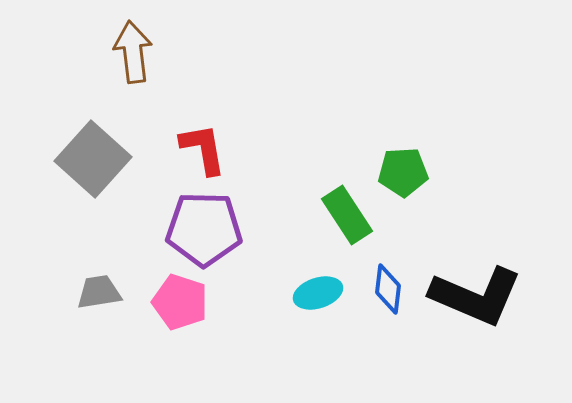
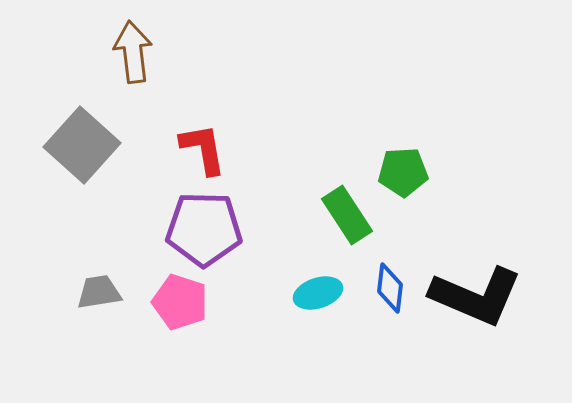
gray square: moved 11 px left, 14 px up
blue diamond: moved 2 px right, 1 px up
